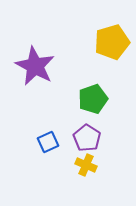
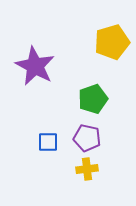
purple pentagon: rotated 20 degrees counterclockwise
blue square: rotated 25 degrees clockwise
yellow cross: moved 1 px right, 4 px down; rotated 30 degrees counterclockwise
